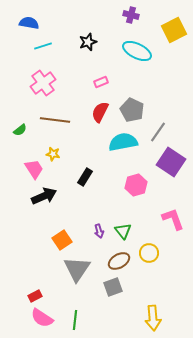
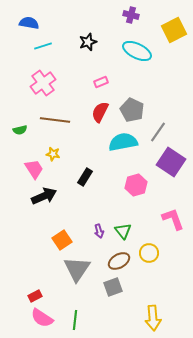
green semicircle: rotated 24 degrees clockwise
